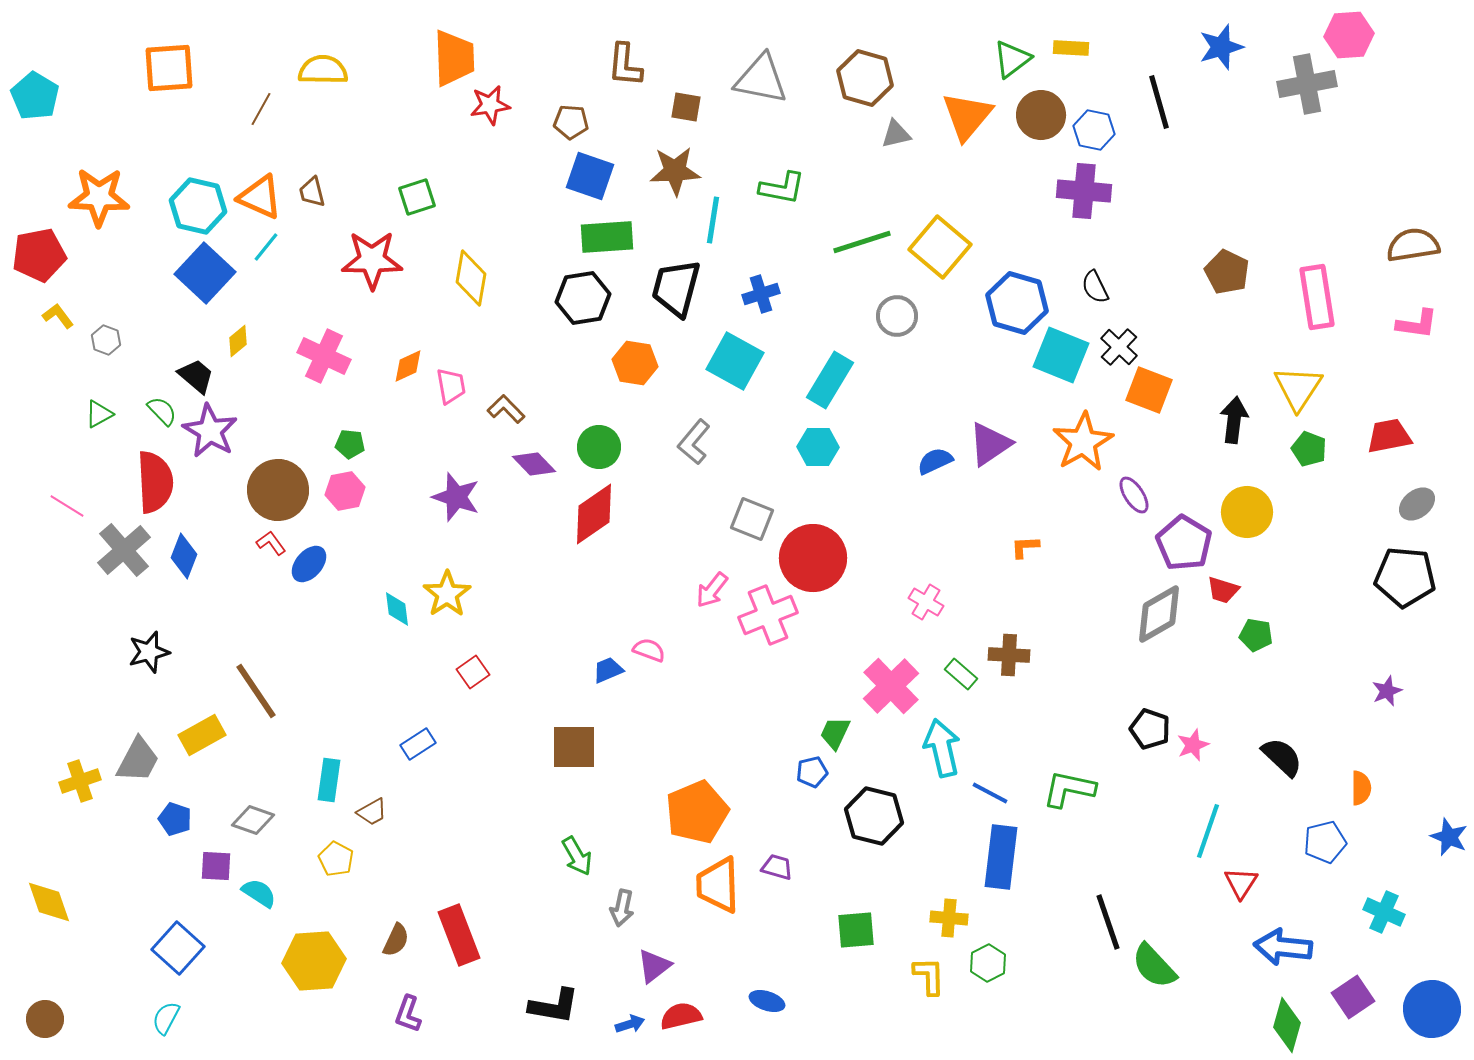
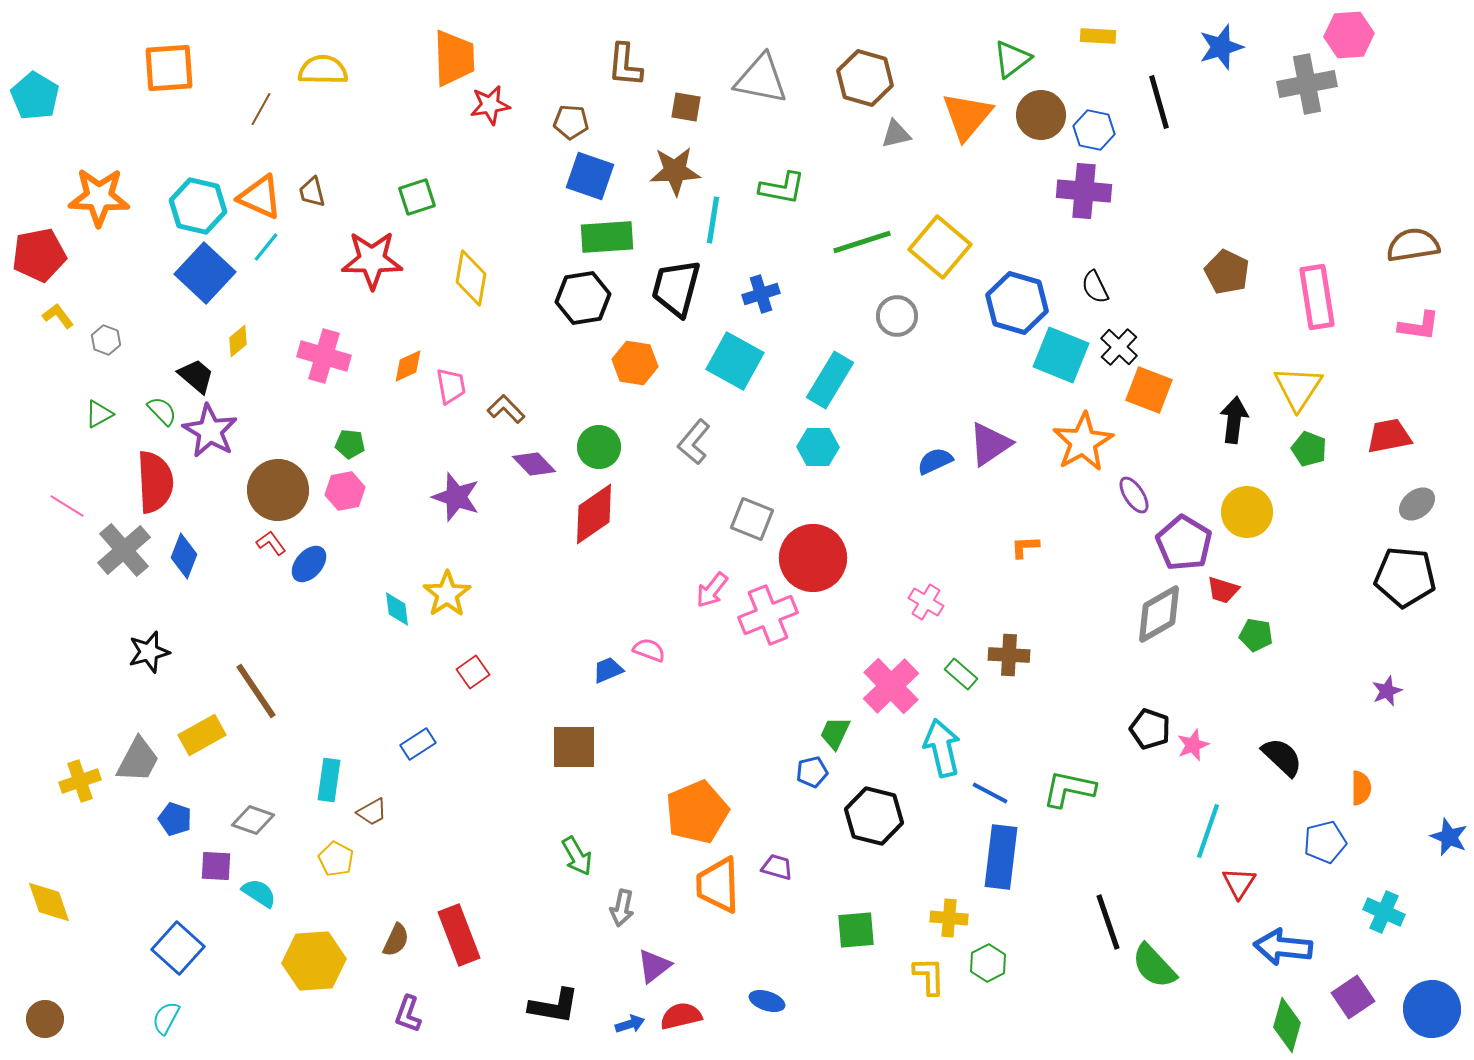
yellow rectangle at (1071, 48): moved 27 px right, 12 px up
pink L-shape at (1417, 324): moved 2 px right, 2 px down
pink cross at (324, 356): rotated 9 degrees counterclockwise
red triangle at (1241, 883): moved 2 px left
